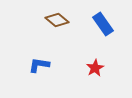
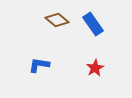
blue rectangle: moved 10 px left
